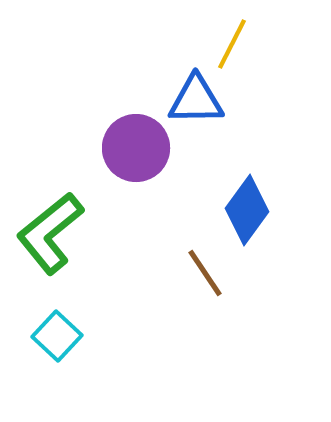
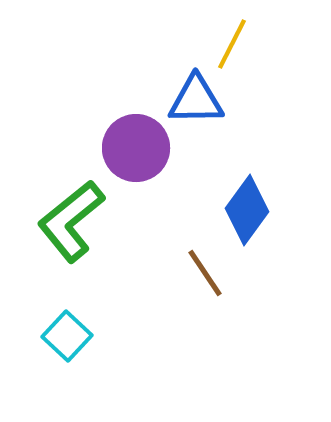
green L-shape: moved 21 px right, 12 px up
cyan square: moved 10 px right
